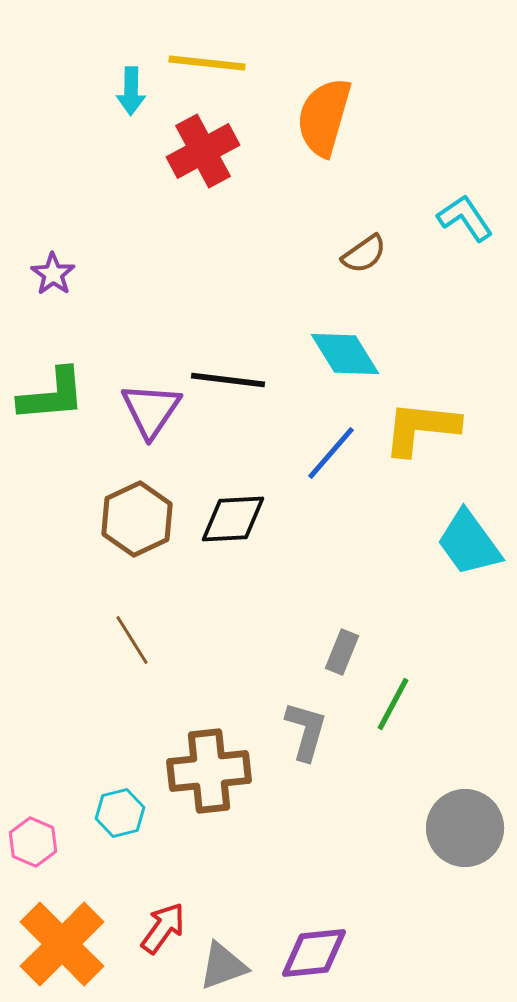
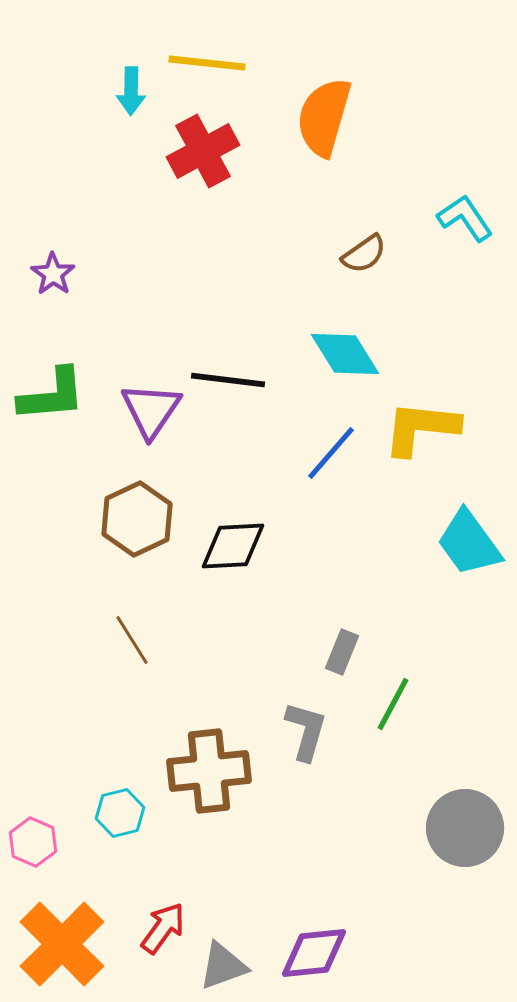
black diamond: moved 27 px down
